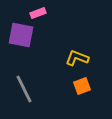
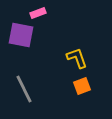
yellow L-shape: rotated 50 degrees clockwise
